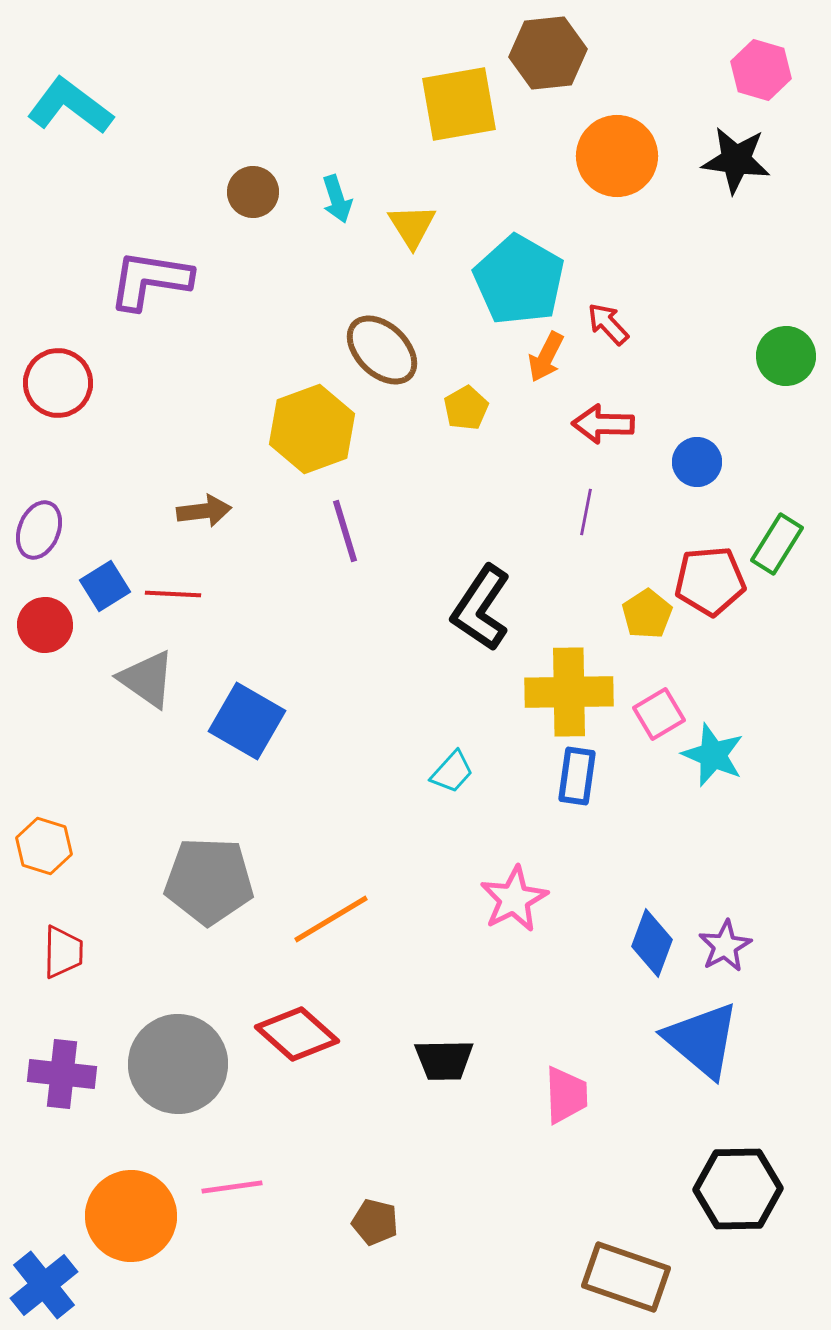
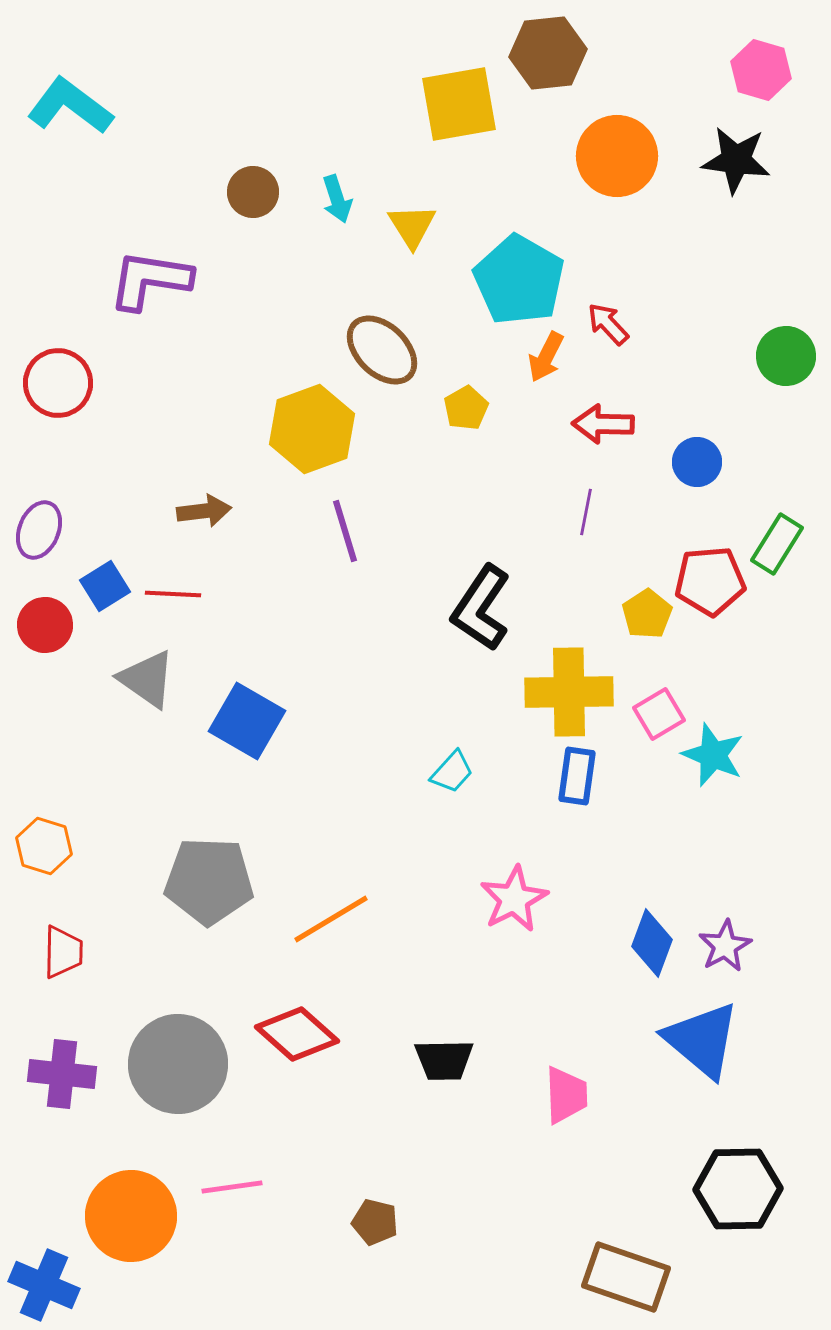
blue cross at (44, 1285): rotated 28 degrees counterclockwise
